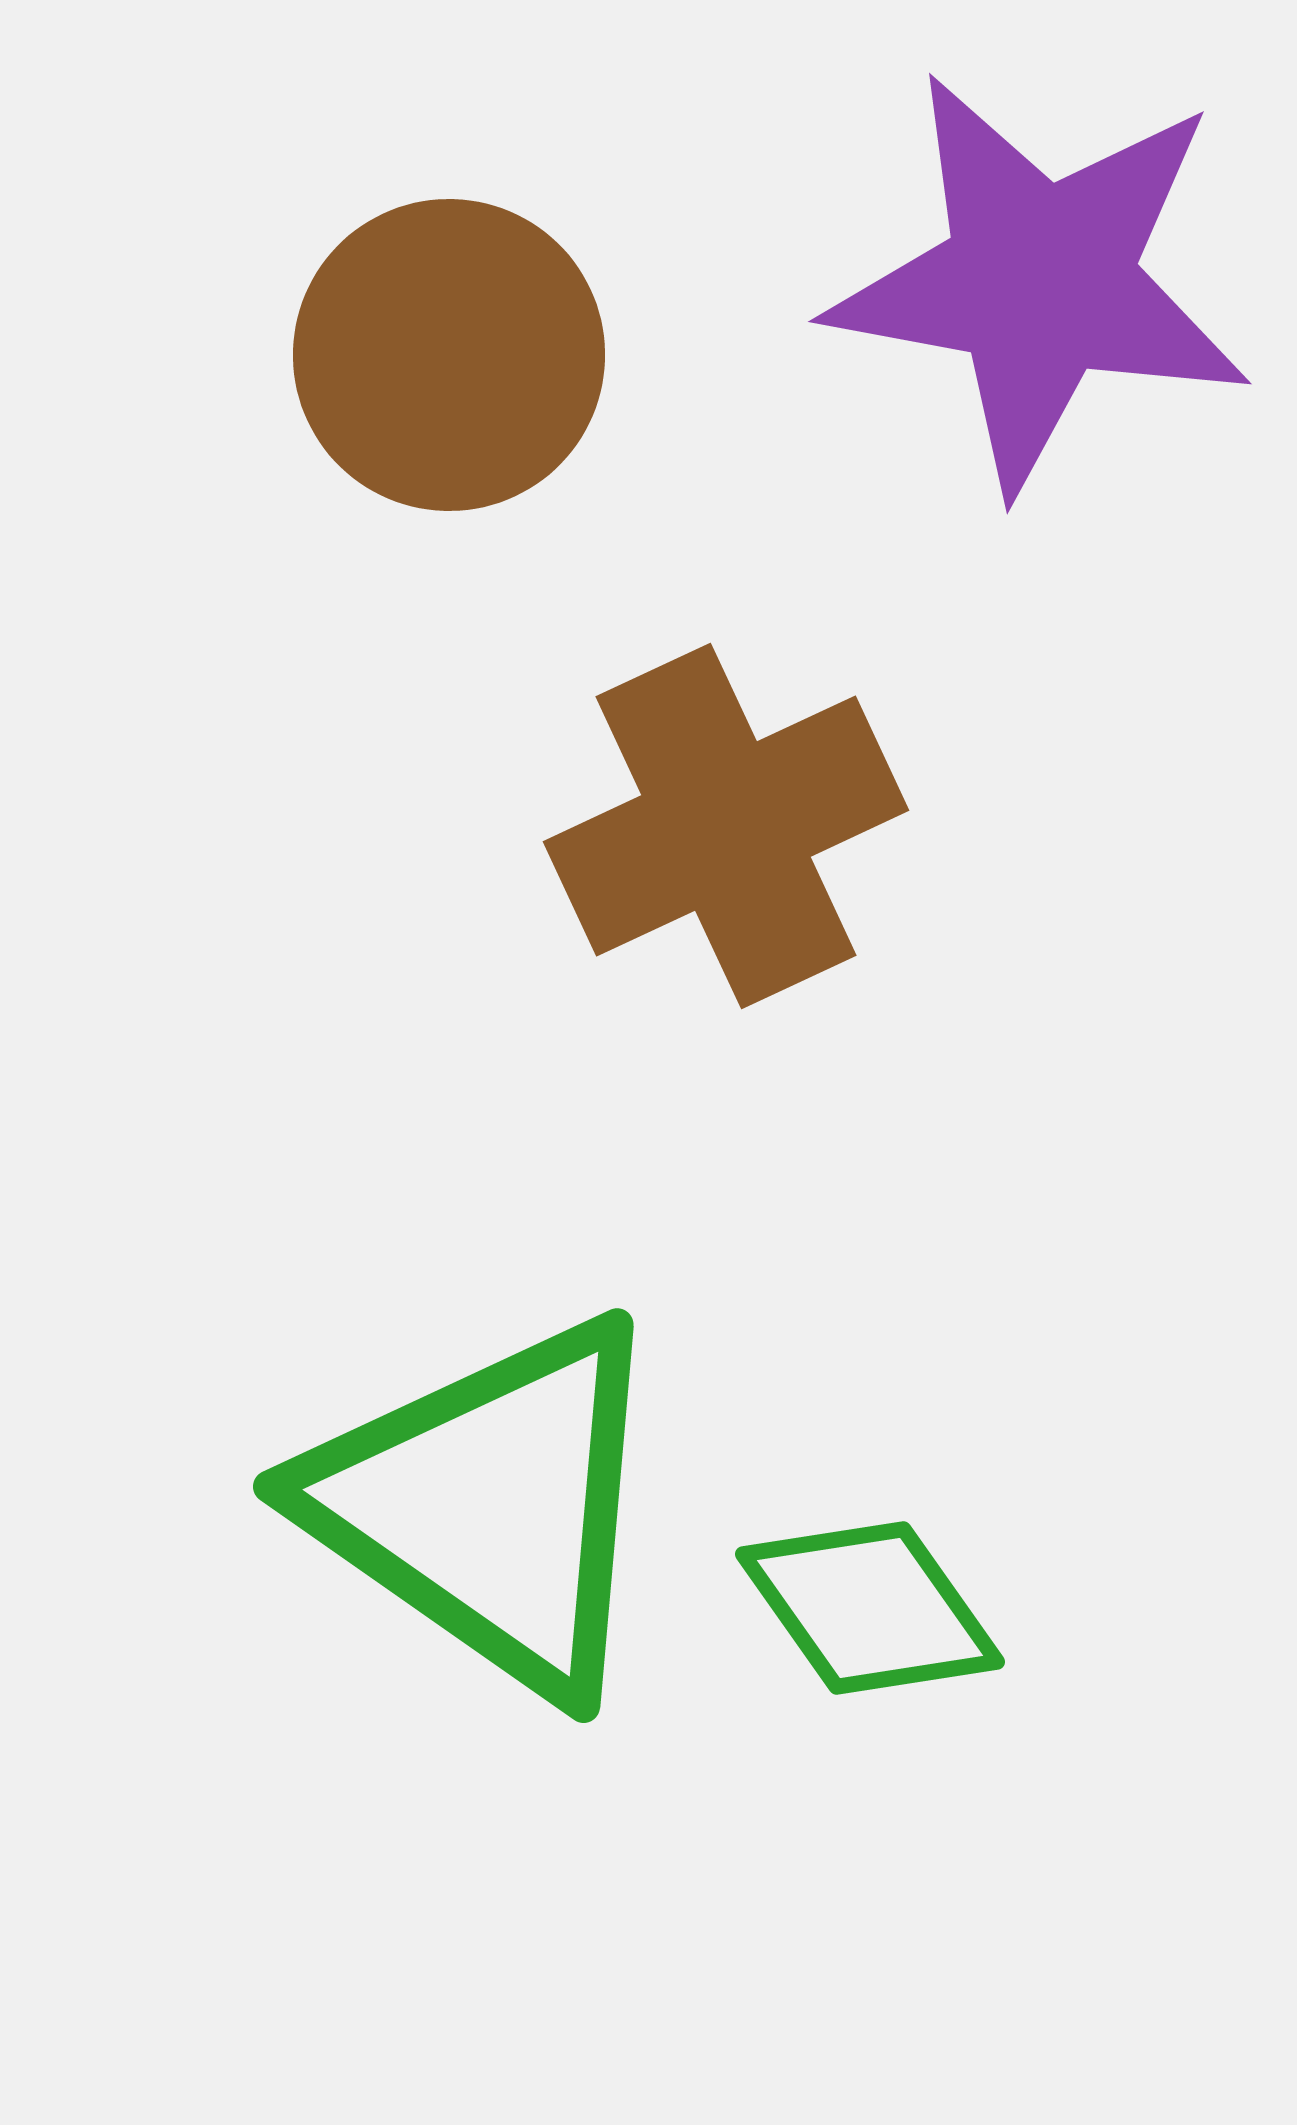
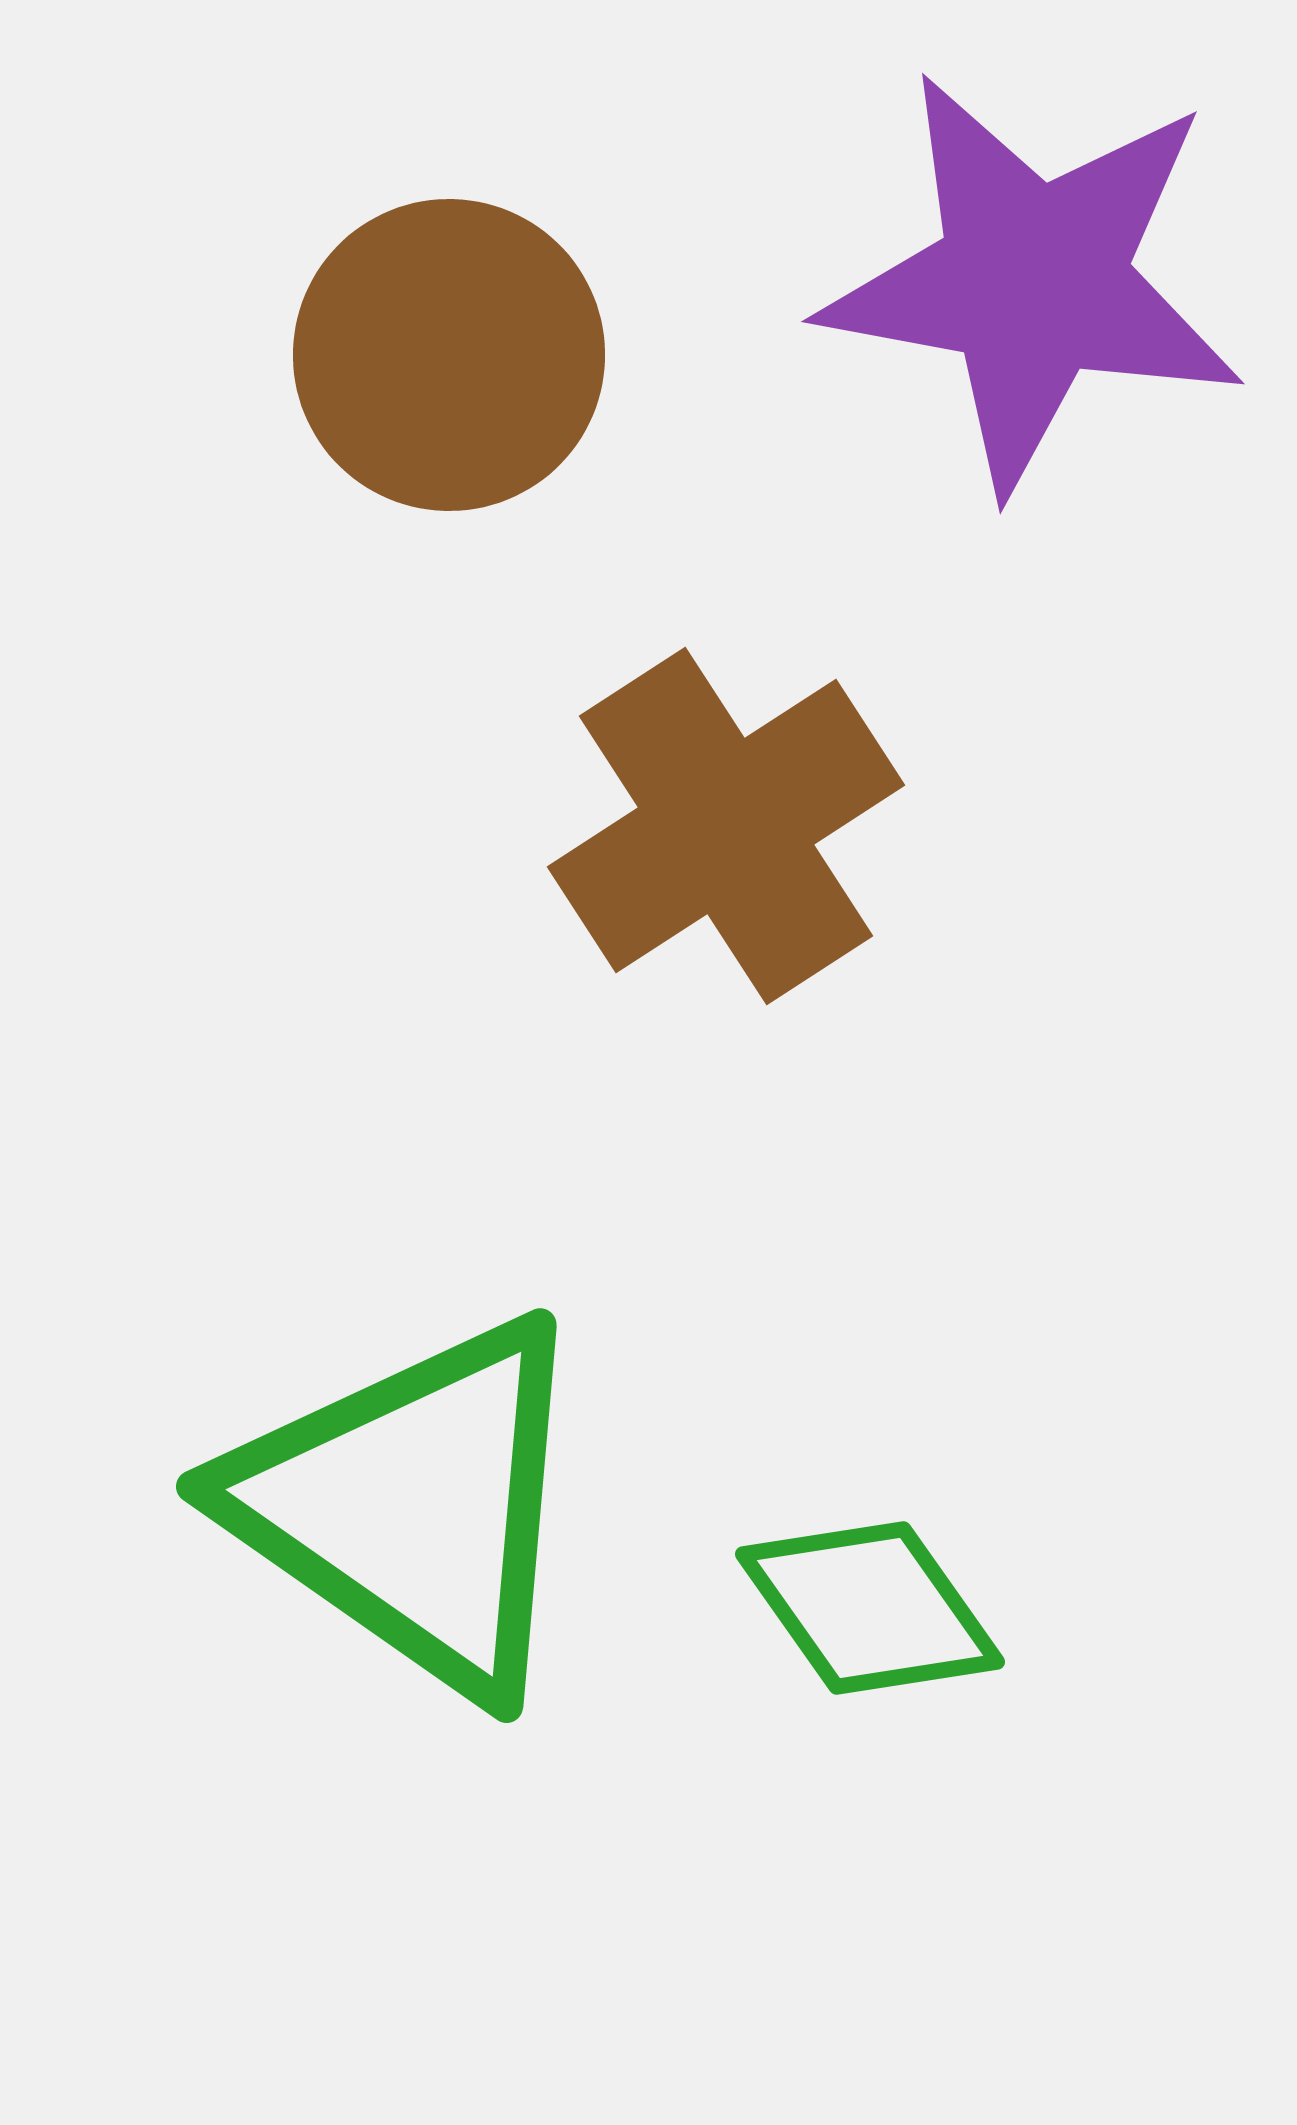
purple star: moved 7 px left
brown cross: rotated 8 degrees counterclockwise
green triangle: moved 77 px left
